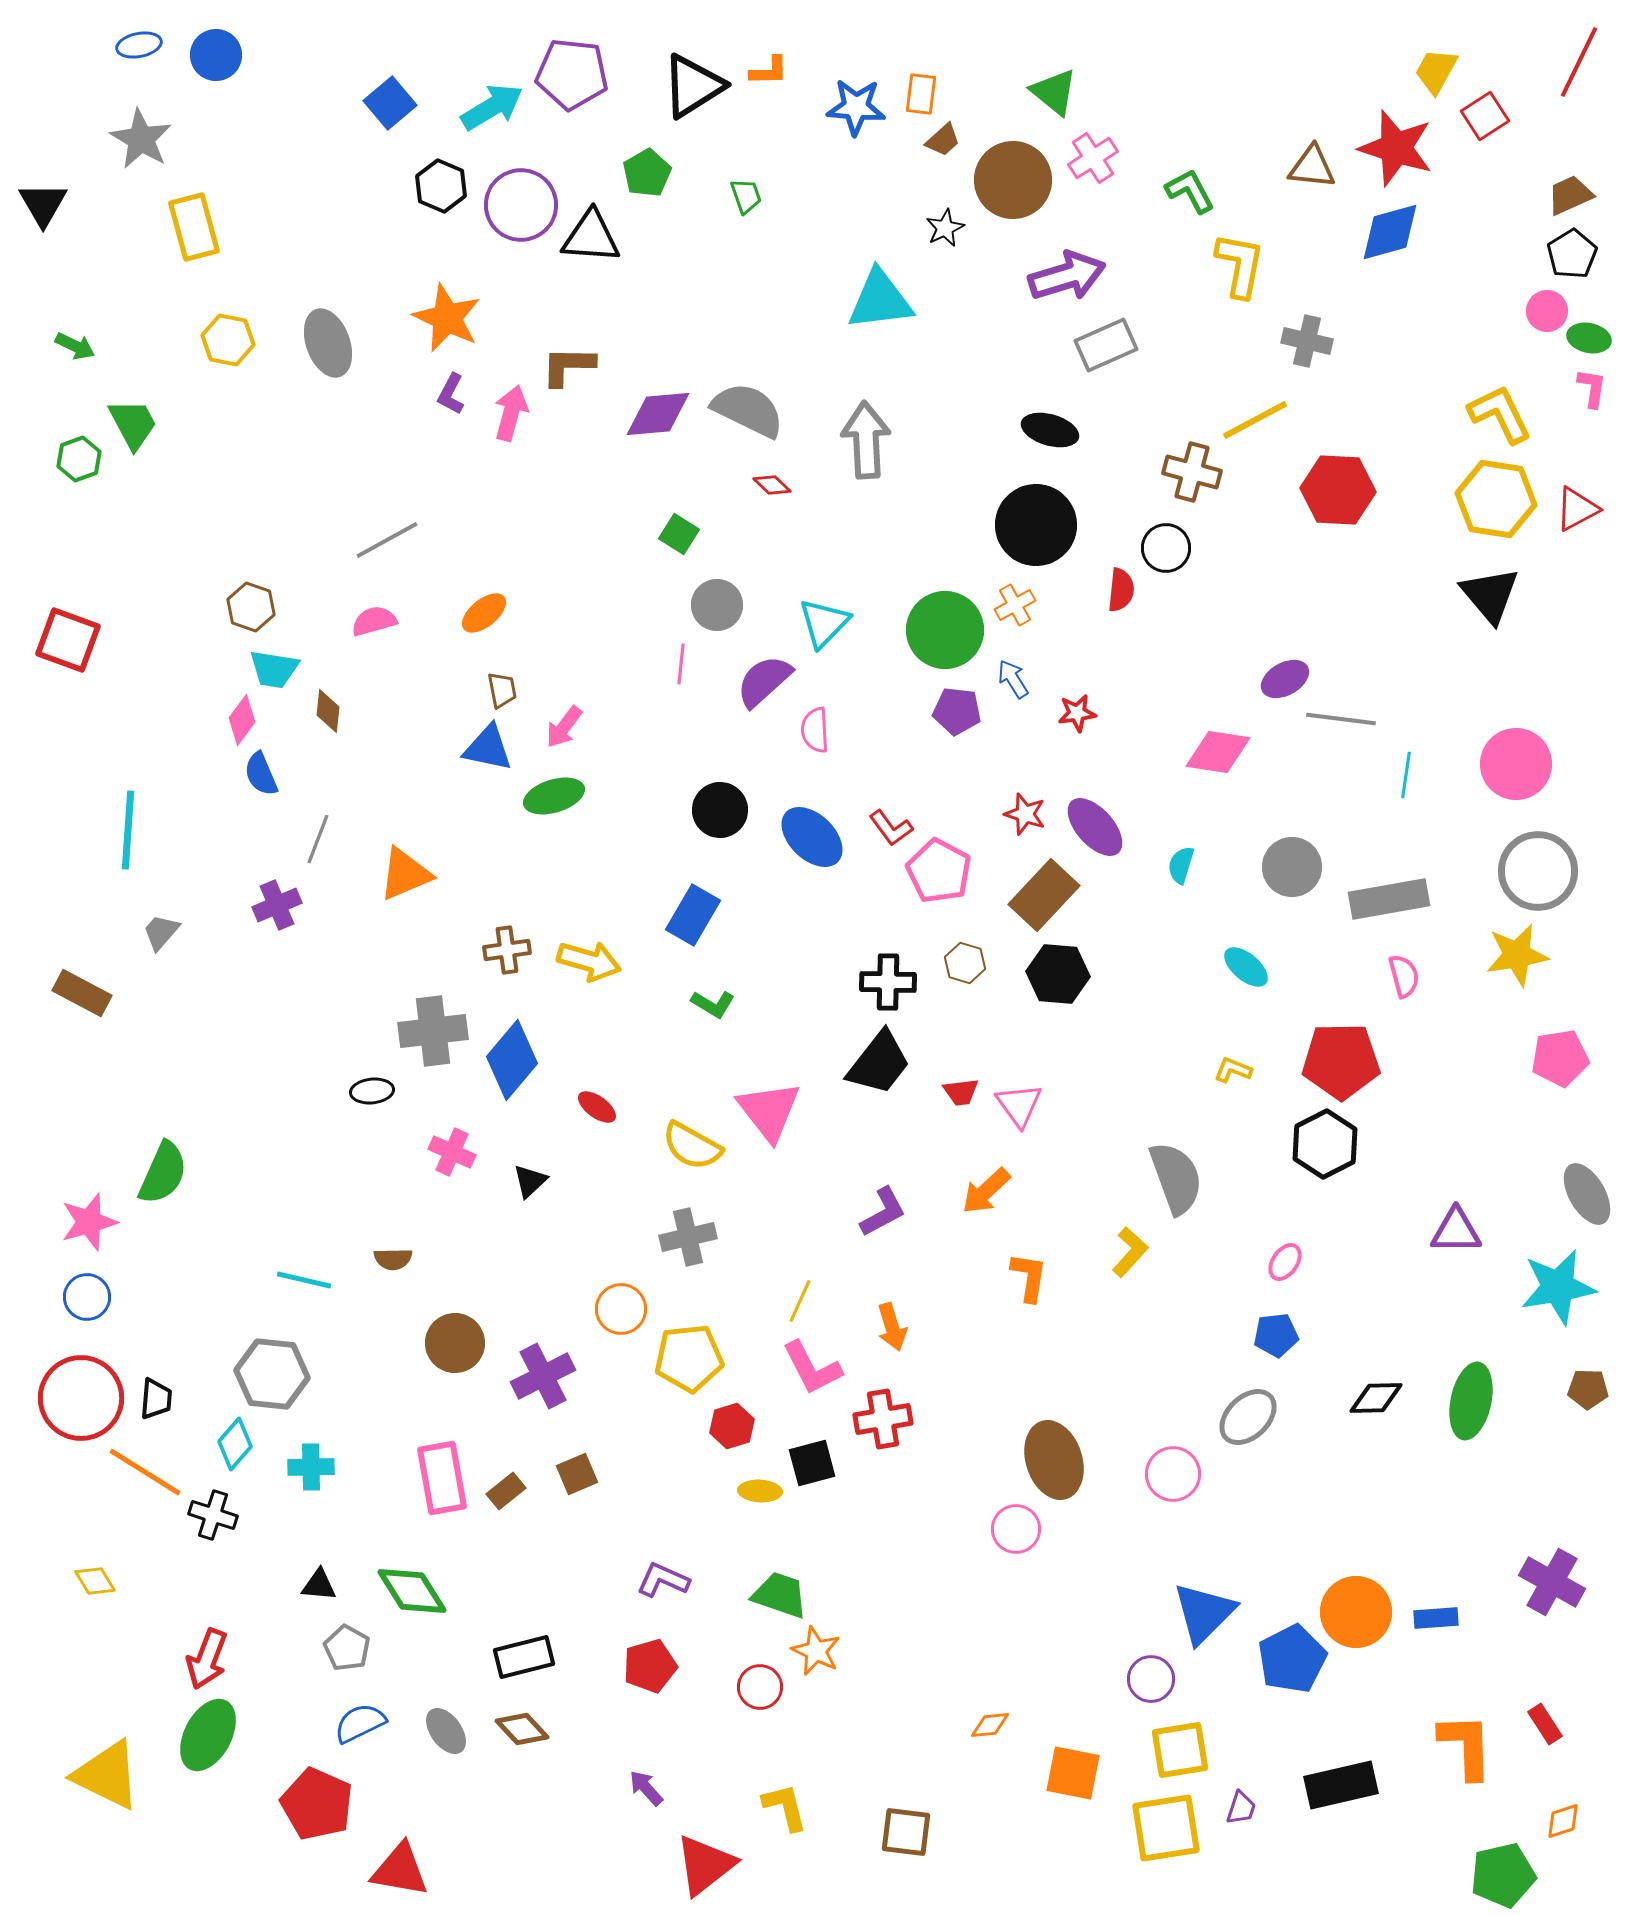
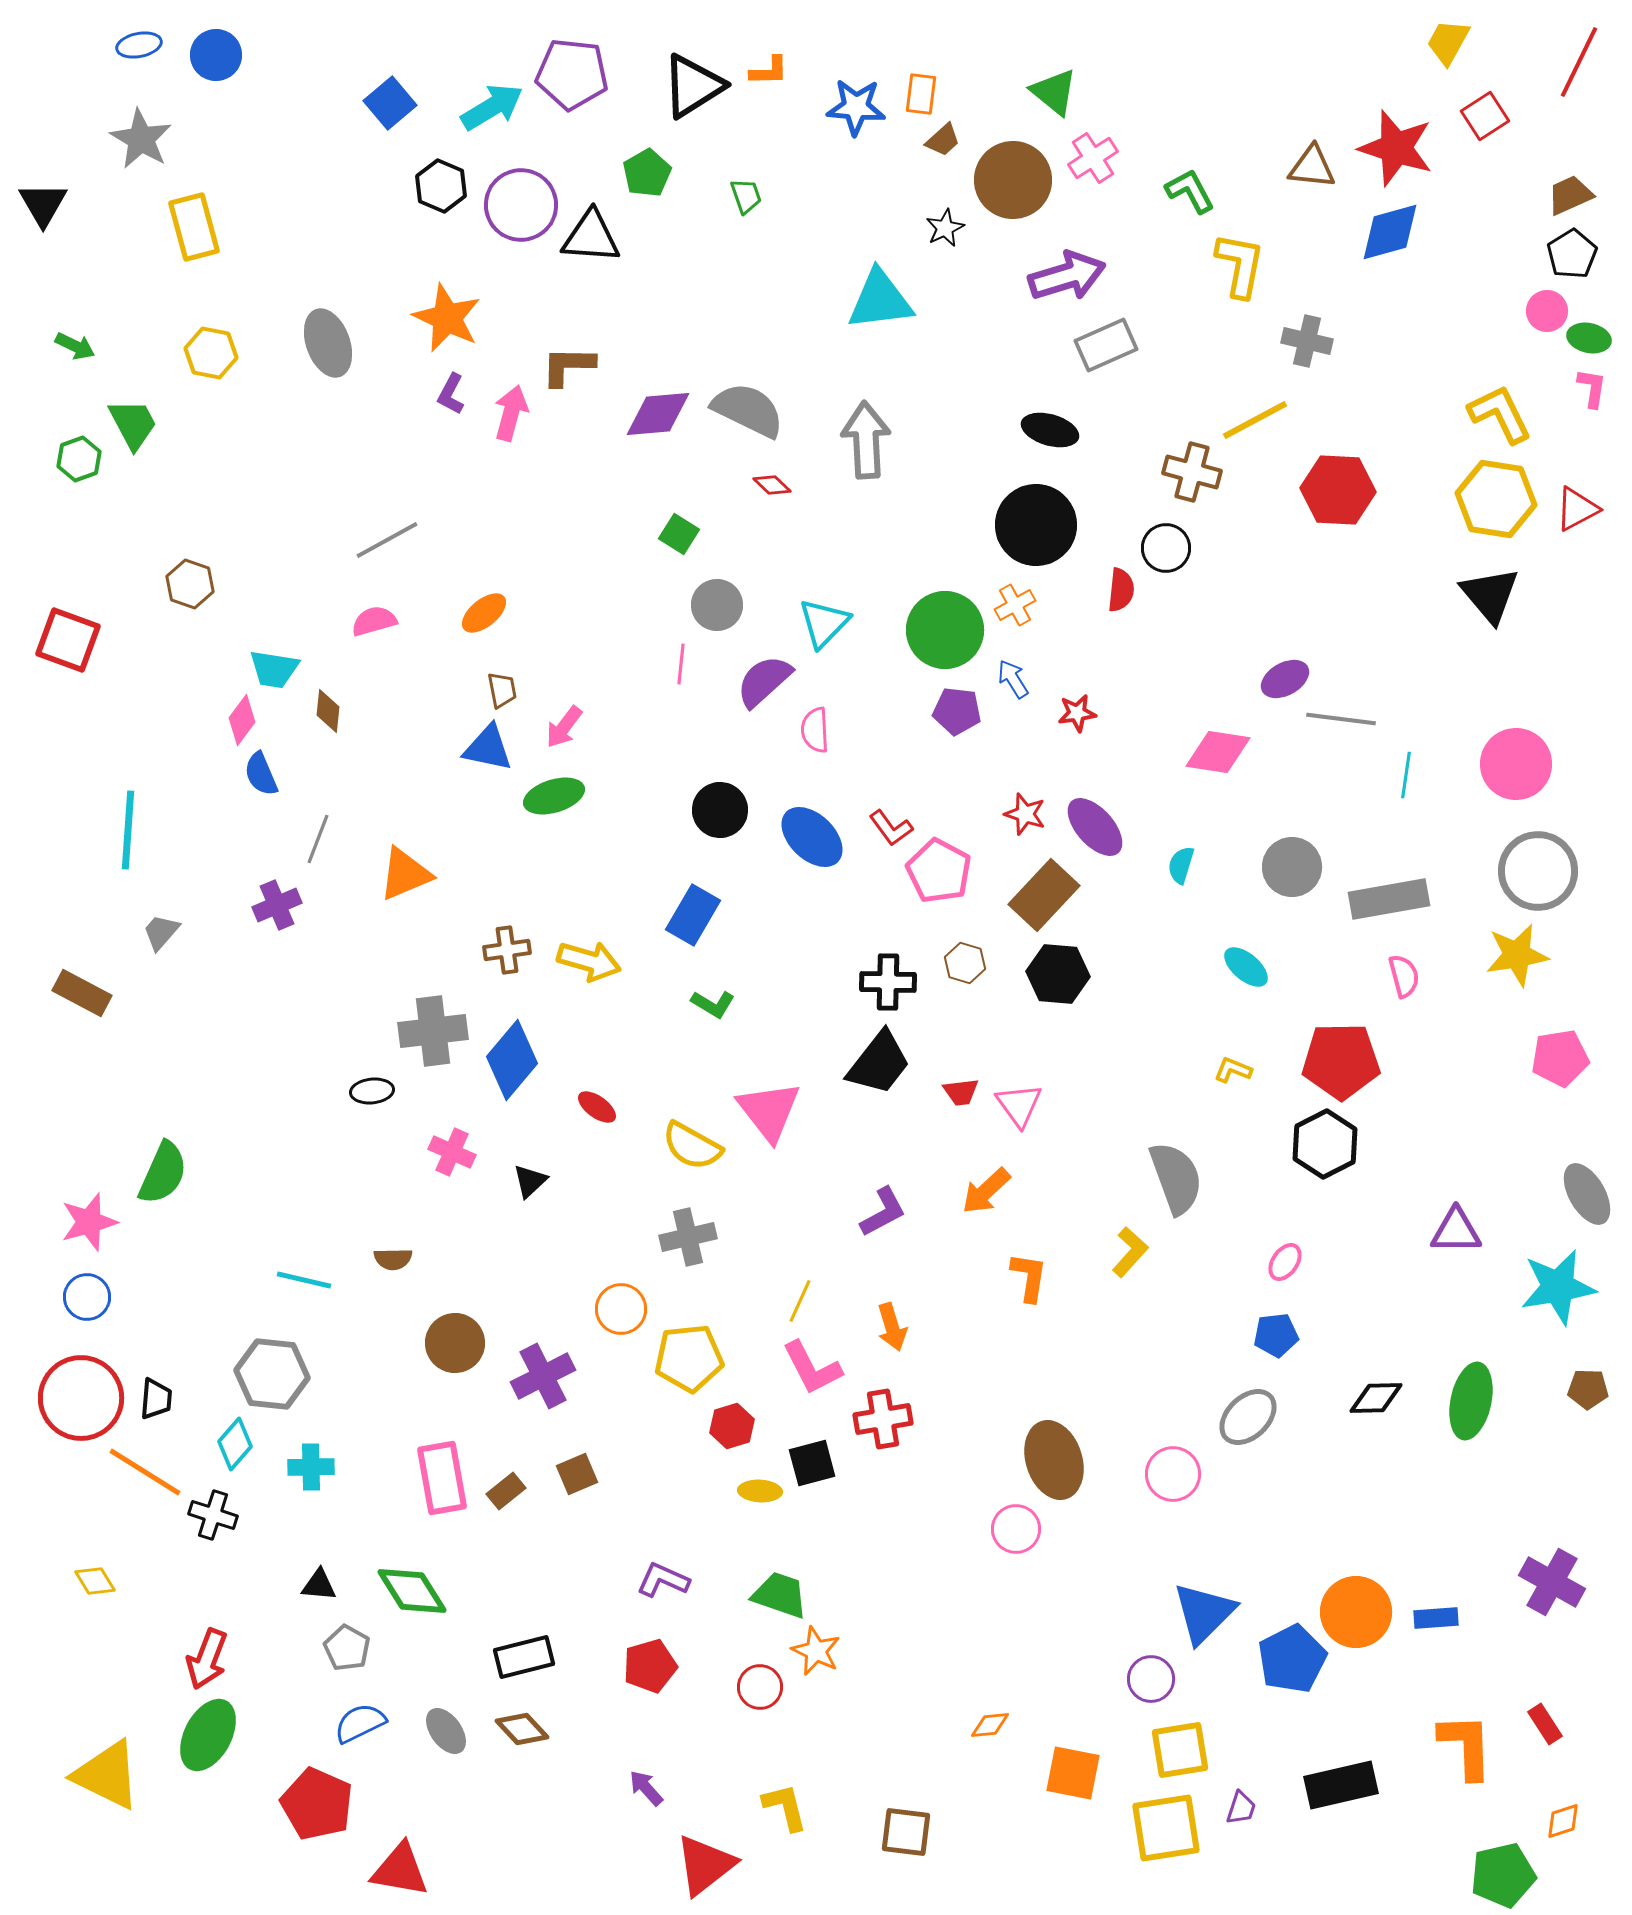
yellow trapezoid at (1436, 71): moved 12 px right, 29 px up
yellow hexagon at (228, 340): moved 17 px left, 13 px down
brown hexagon at (251, 607): moved 61 px left, 23 px up
